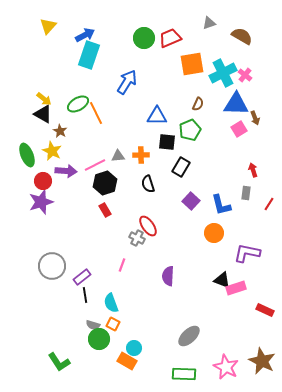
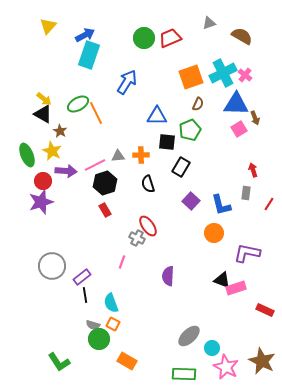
orange square at (192, 64): moved 1 px left, 13 px down; rotated 10 degrees counterclockwise
pink line at (122, 265): moved 3 px up
cyan circle at (134, 348): moved 78 px right
